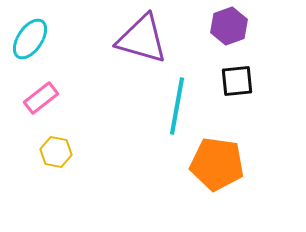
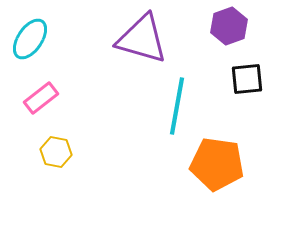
black square: moved 10 px right, 2 px up
